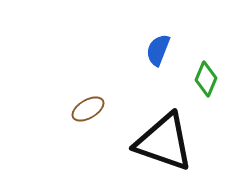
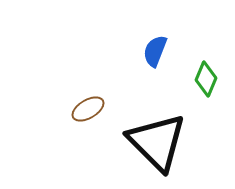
blue semicircle: moved 3 px left, 1 px down
black triangle: moved 7 px left; rotated 26 degrees clockwise
